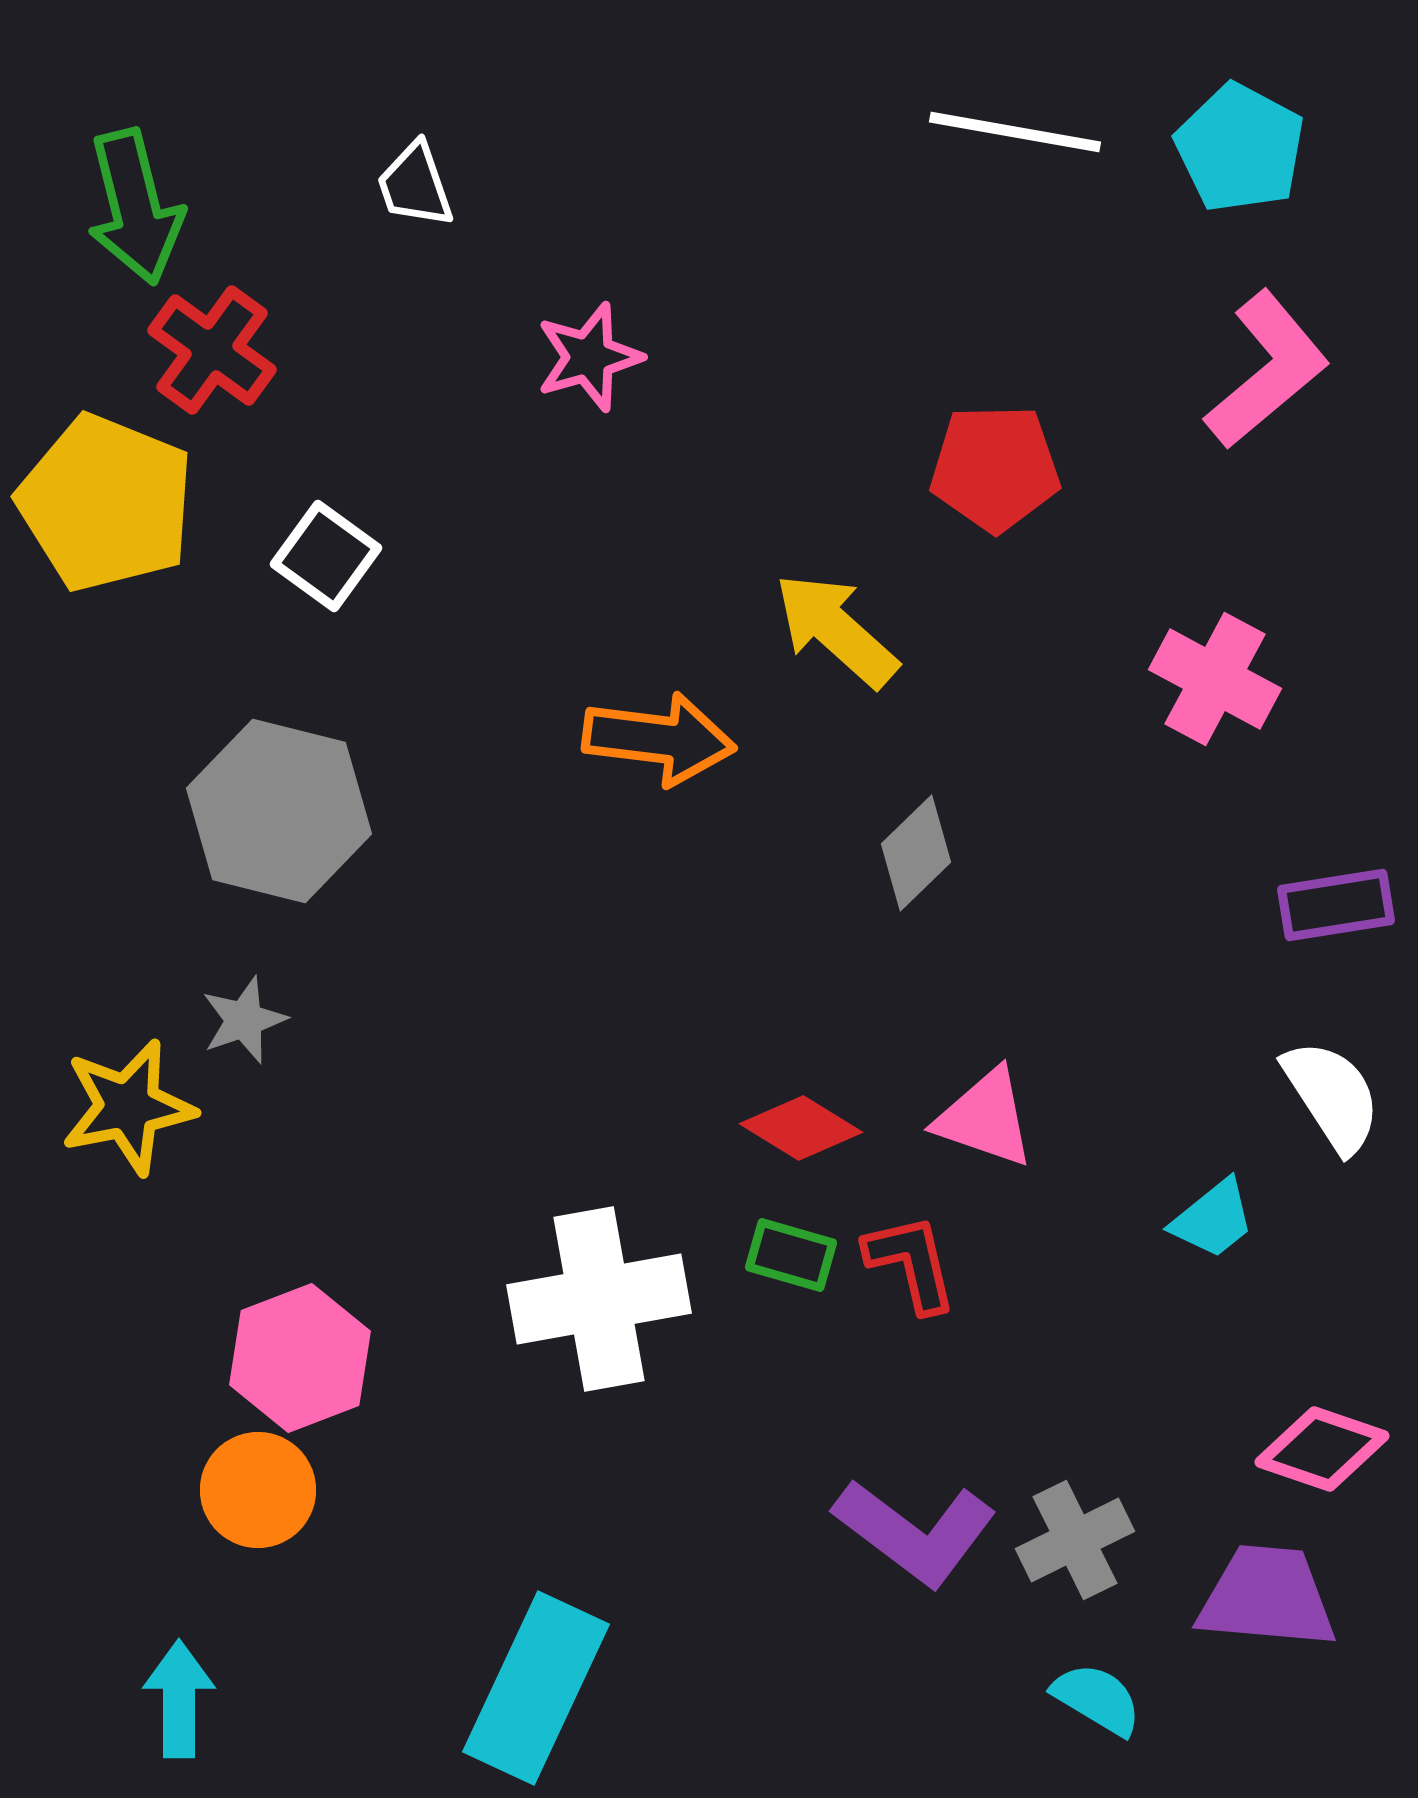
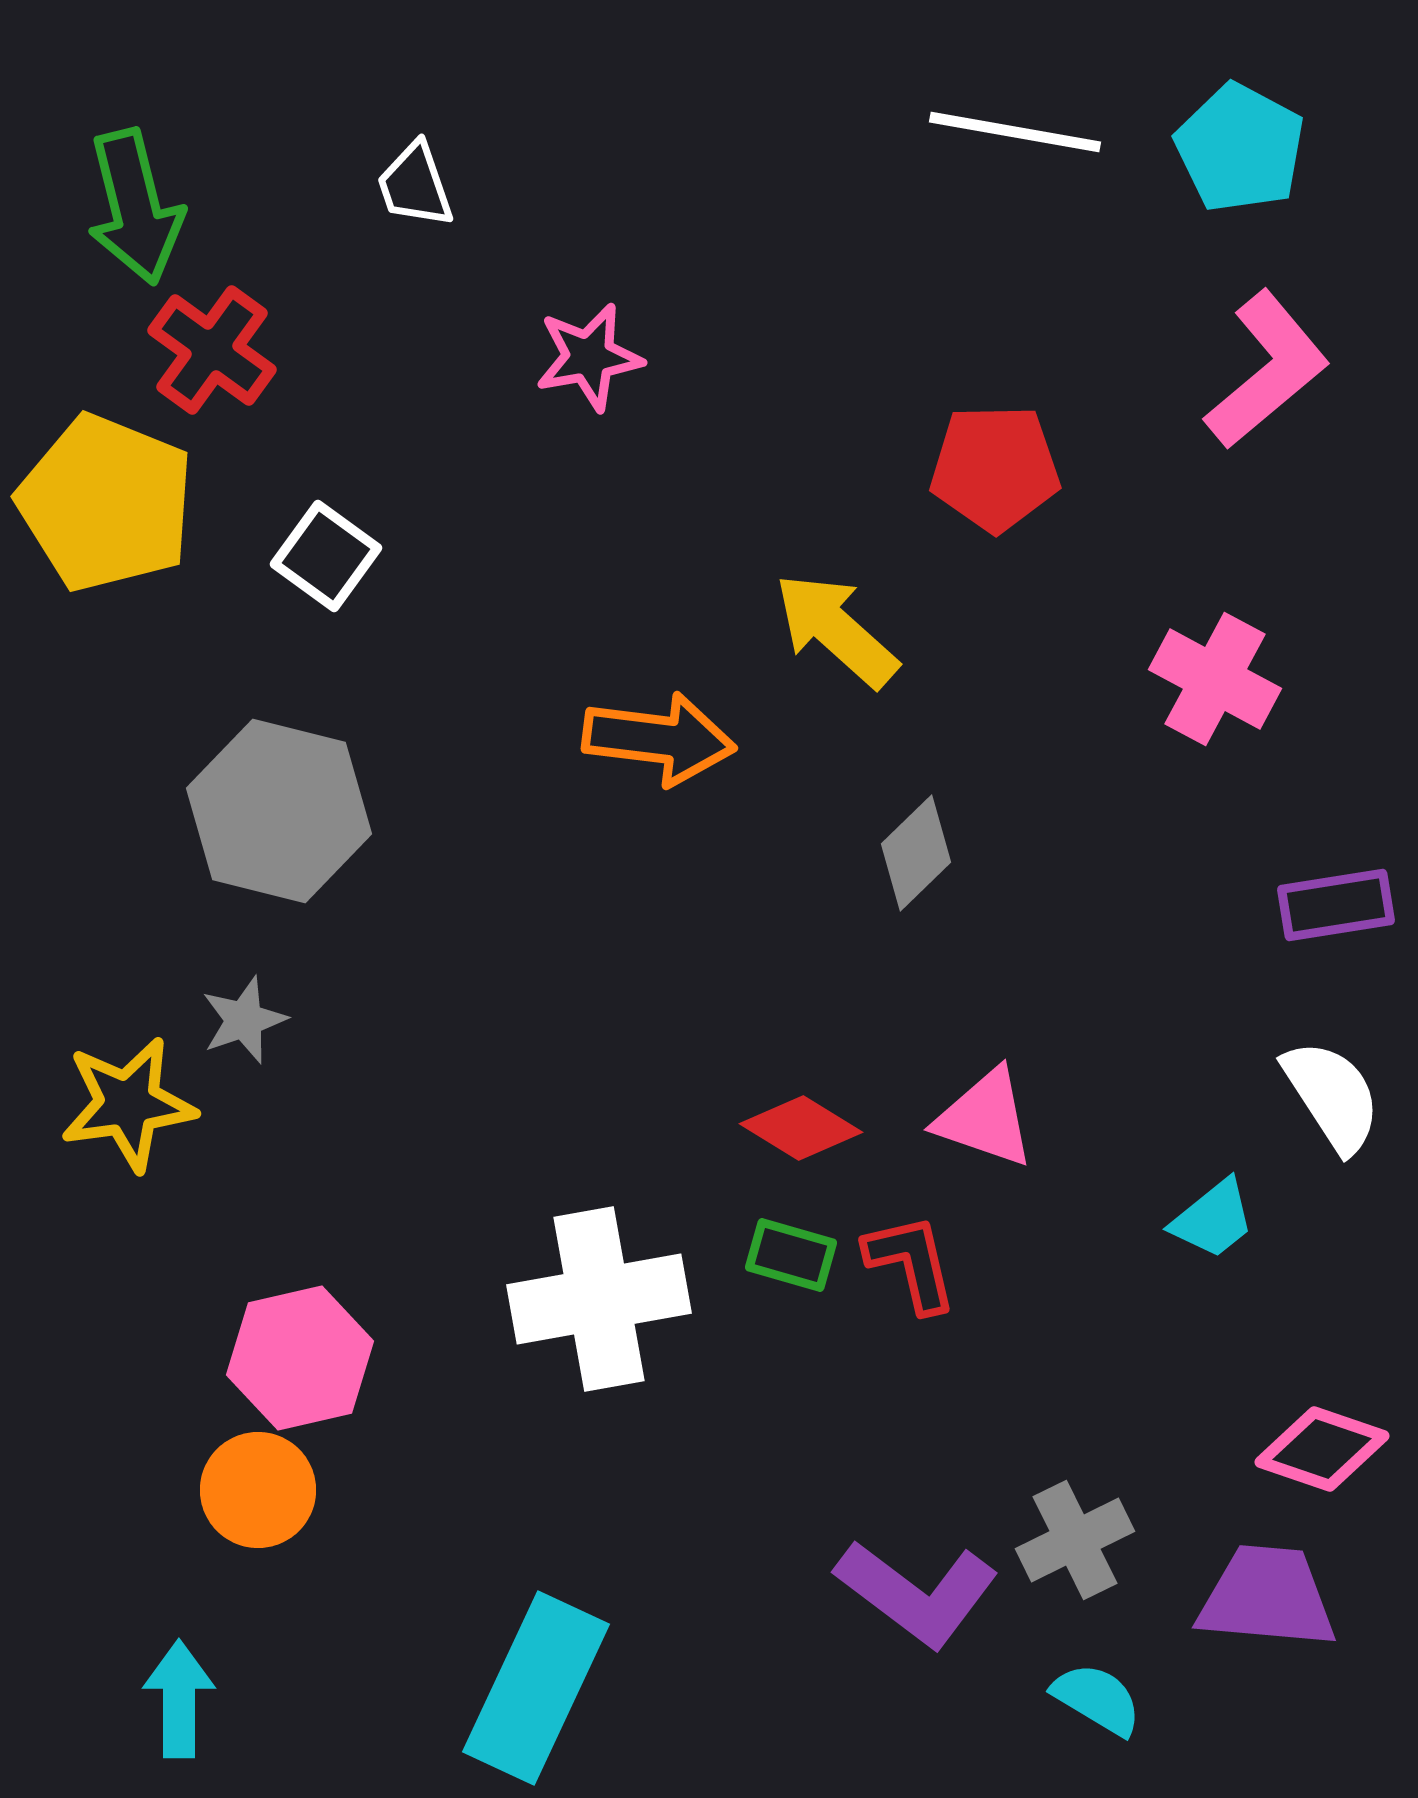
pink star: rotated 6 degrees clockwise
yellow star: moved 3 px up; rotated 3 degrees clockwise
pink hexagon: rotated 8 degrees clockwise
purple L-shape: moved 2 px right, 61 px down
